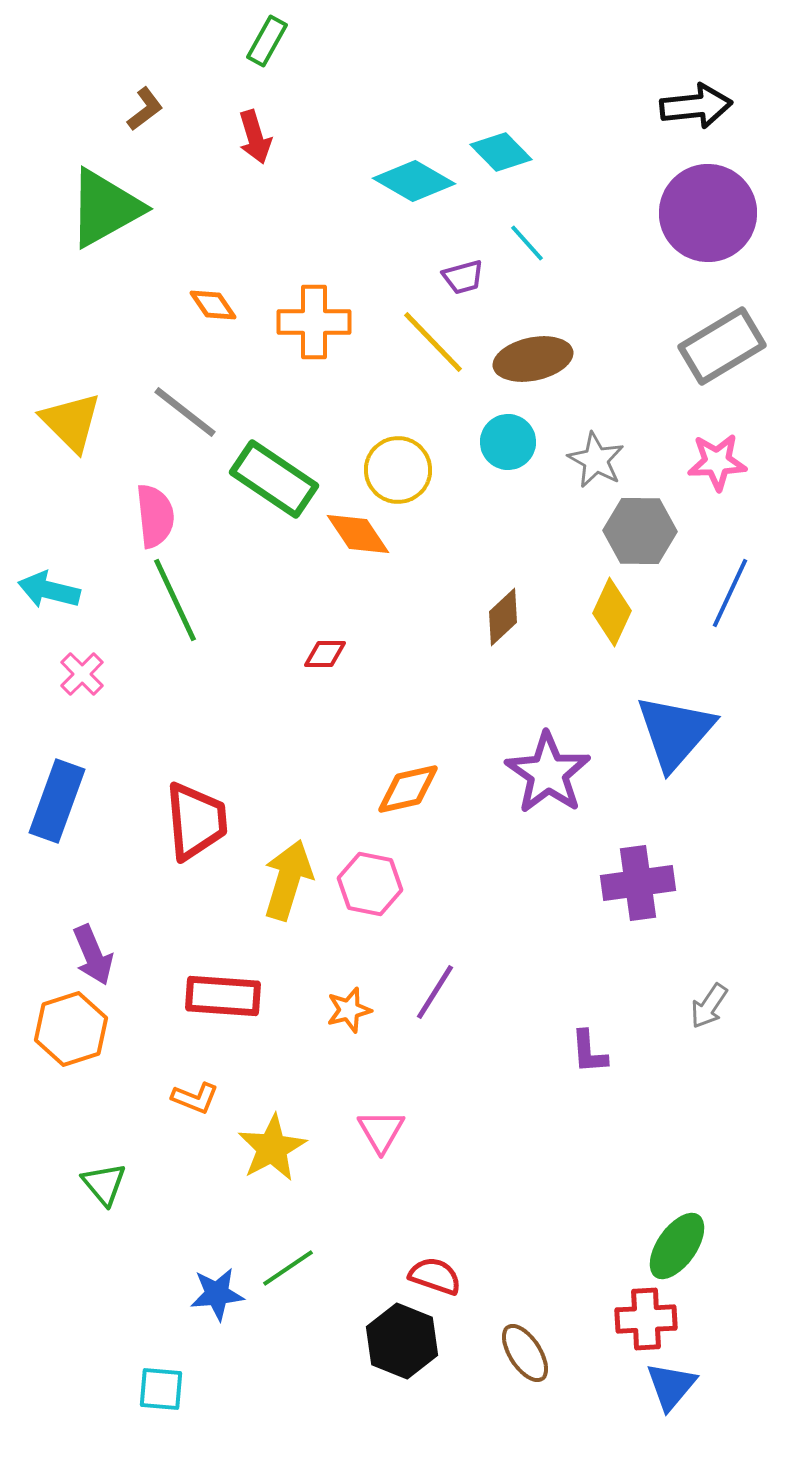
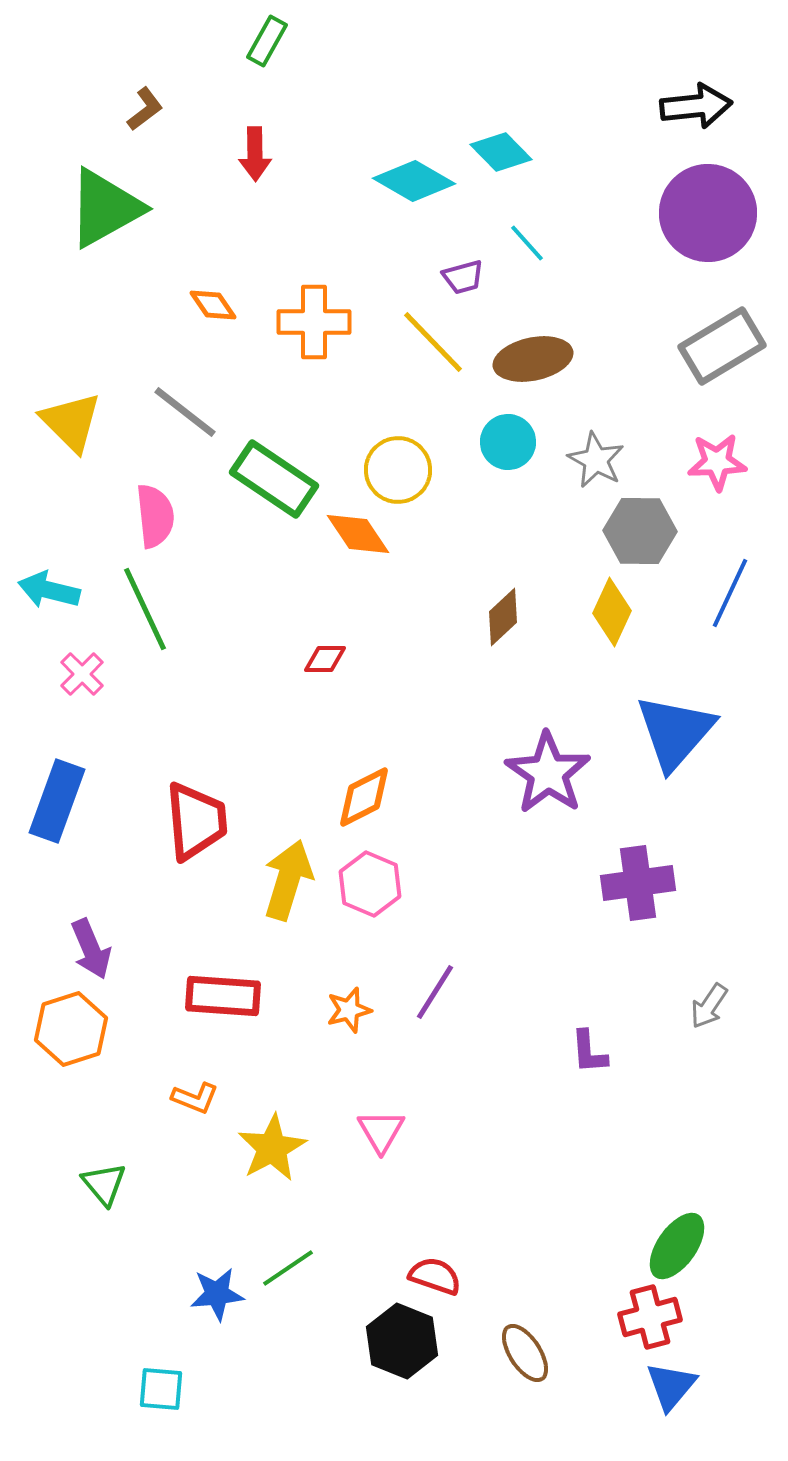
red arrow at (255, 137): moved 17 px down; rotated 16 degrees clockwise
green line at (175, 600): moved 30 px left, 9 px down
red diamond at (325, 654): moved 5 px down
orange diamond at (408, 789): moved 44 px left, 8 px down; rotated 14 degrees counterclockwise
pink hexagon at (370, 884): rotated 12 degrees clockwise
purple arrow at (93, 955): moved 2 px left, 6 px up
red cross at (646, 1319): moved 4 px right, 2 px up; rotated 12 degrees counterclockwise
